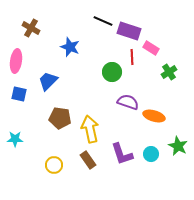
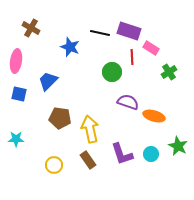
black line: moved 3 px left, 12 px down; rotated 12 degrees counterclockwise
cyan star: moved 1 px right
